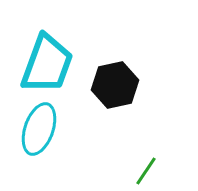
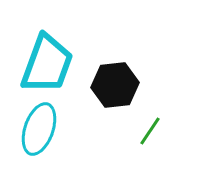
black hexagon: rotated 6 degrees clockwise
green line: moved 4 px right, 40 px up
